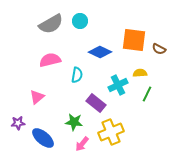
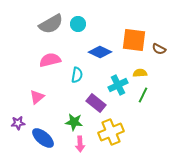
cyan circle: moved 2 px left, 3 px down
green line: moved 4 px left, 1 px down
pink arrow: moved 2 px left; rotated 42 degrees counterclockwise
